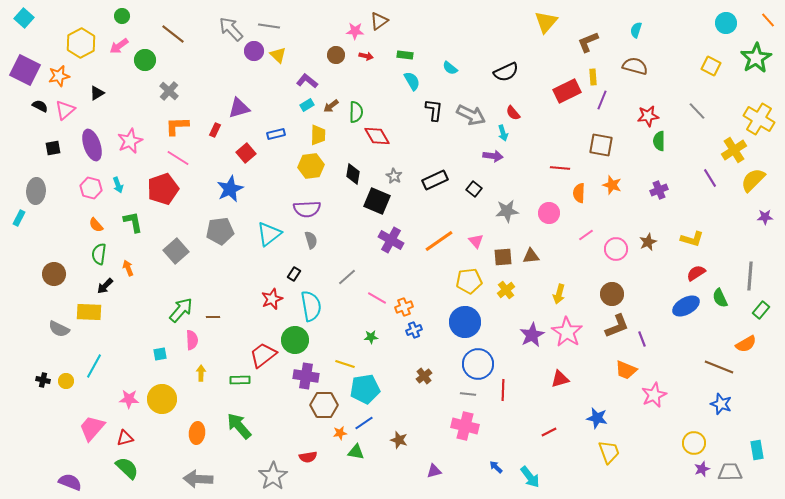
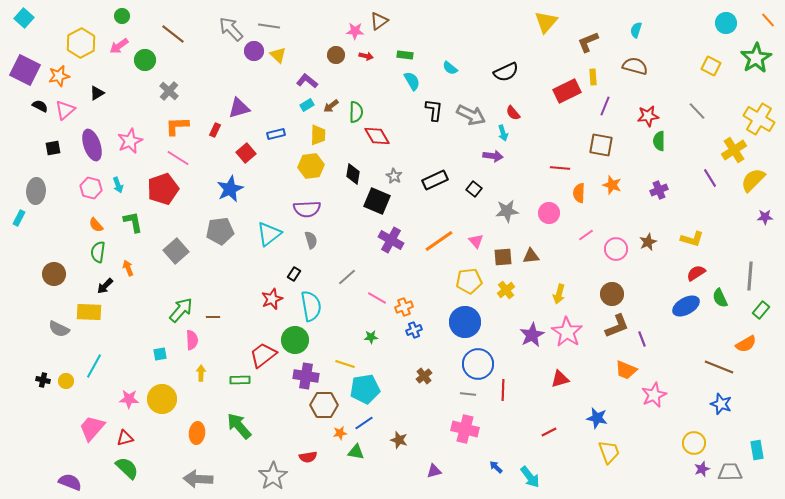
purple line at (602, 100): moved 3 px right, 6 px down
green semicircle at (99, 254): moved 1 px left, 2 px up
pink cross at (465, 426): moved 3 px down
